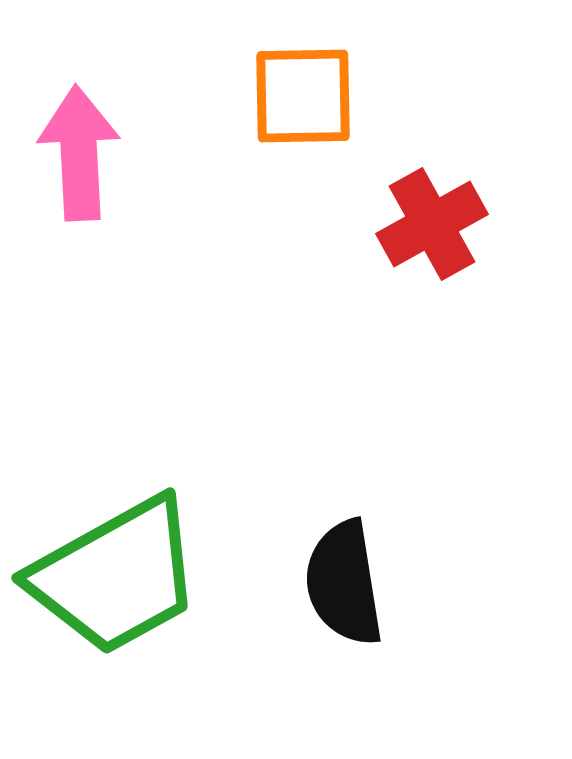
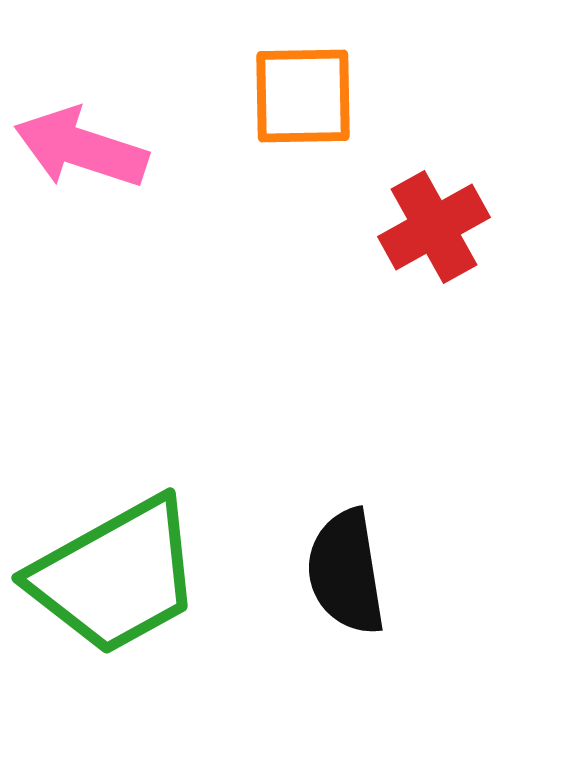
pink arrow: moved 2 px right, 5 px up; rotated 69 degrees counterclockwise
red cross: moved 2 px right, 3 px down
black semicircle: moved 2 px right, 11 px up
